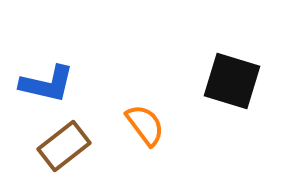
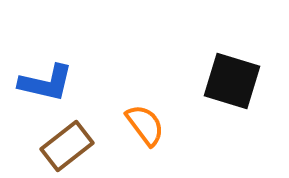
blue L-shape: moved 1 px left, 1 px up
brown rectangle: moved 3 px right
